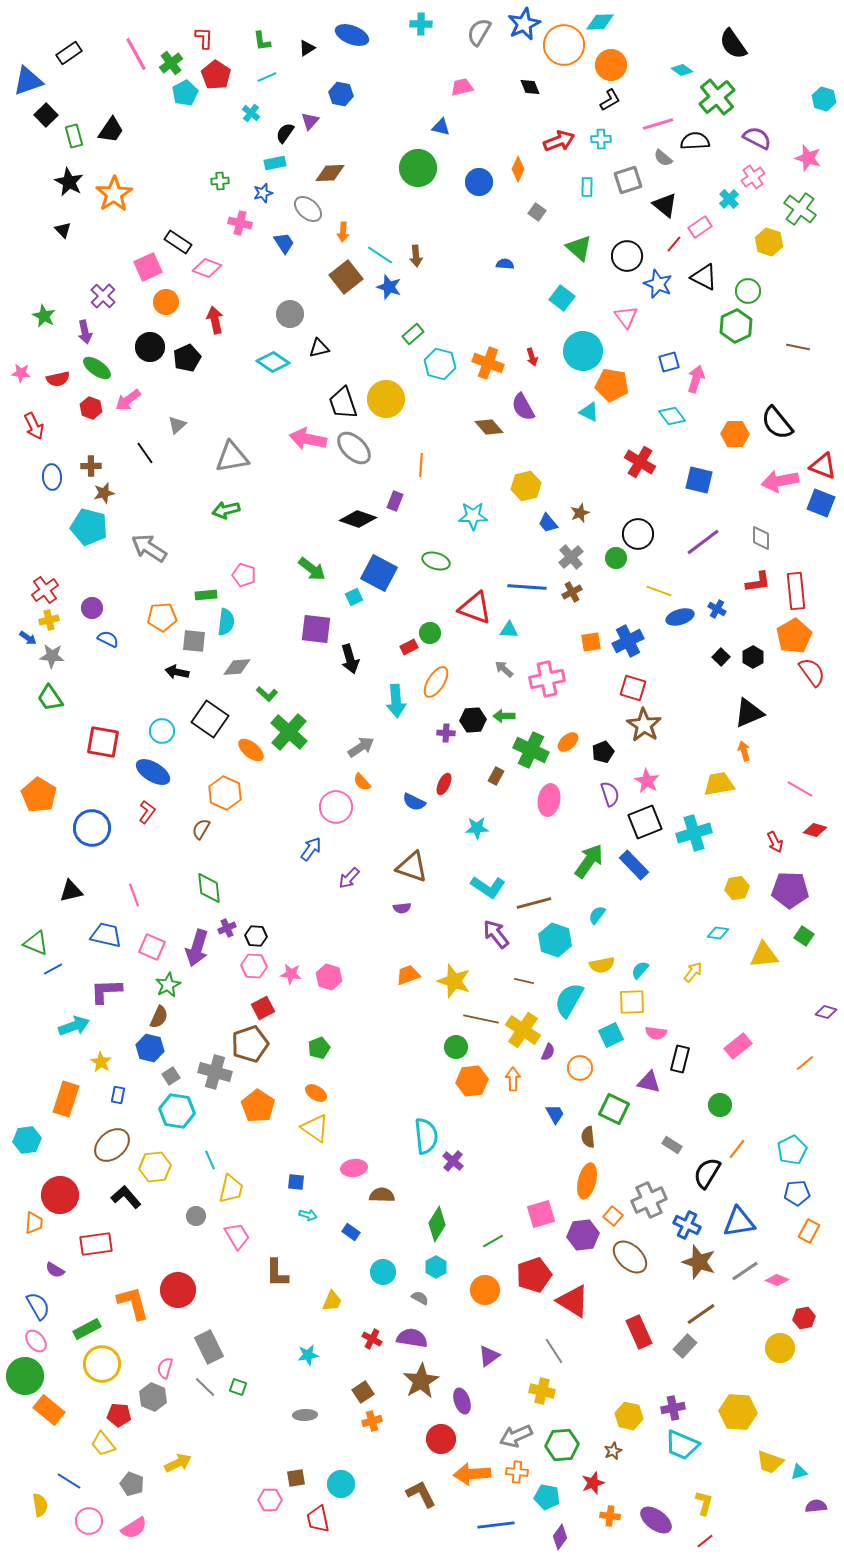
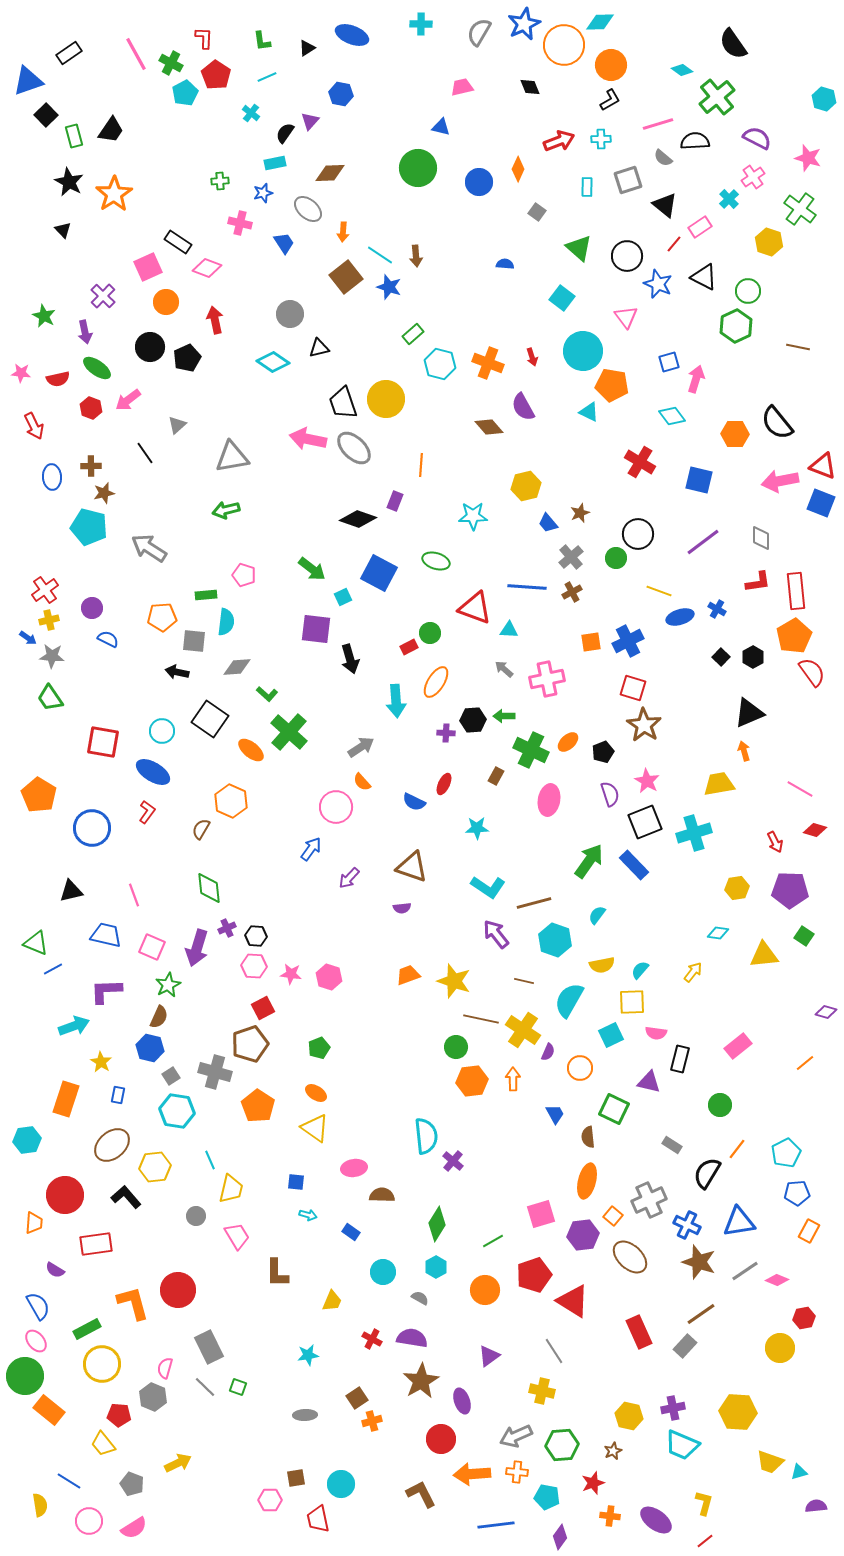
green cross at (171, 63): rotated 25 degrees counterclockwise
cyan square at (354, 597): moved 11 px left
orange hexagon at (225, 793): moved 6 px right, 8 px down
cyan pentagon at (792, 1150): moved 6 px left, 3 px down
red circle at (60, 1195): moved 5 px right
brown square at (363, 1392): moved 6 px left, 6 px down
